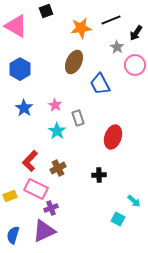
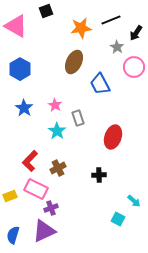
pink circle: moved 1 px left, 2 px down
